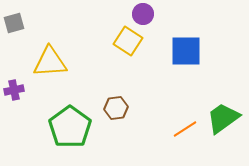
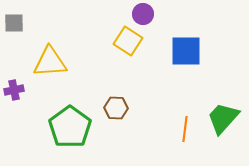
gray square: rotated 15 degrees clockwise
brown hexagon: rotated 10 degrees clockwise
green trapezoid: rotated 12 degrees counterclockwise
orange line: rotated 50 degrees counterclockwise
